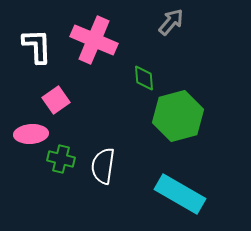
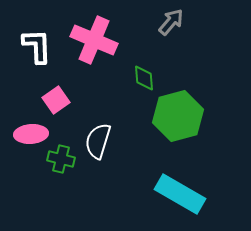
white semicircle: moved 5 px left, 25 px up; rotated 9 degrees clockwise
